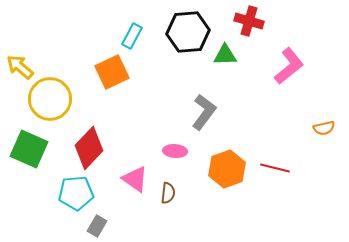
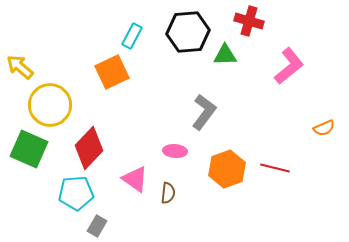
yellow circle: moved 6 px down
orange semicircle: rotated 10 degrees counterclockwise
